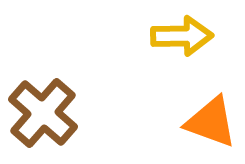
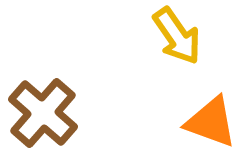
yellow arrow: moved 5 px left; rotated 56 degrees clockwise
